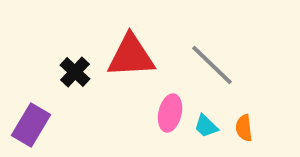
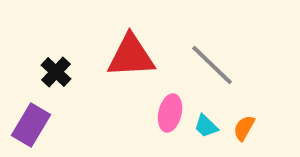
black cross: moved 19 px left
orange semicircle: rotated 36 degrees clockwise
